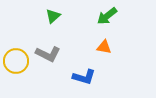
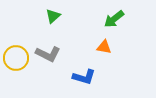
green arrow: moved 7 px right, 3 px down
yellow circle: moved 3 px up
